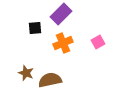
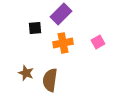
orange cross: rotated 12 degrees clockwise
brown semicircle: rotated 70 degrees counterclockwise
